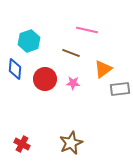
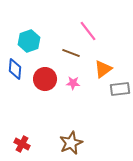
pink line: moved 1 px right, 1 px down; rotated 40 degrees clockwise
